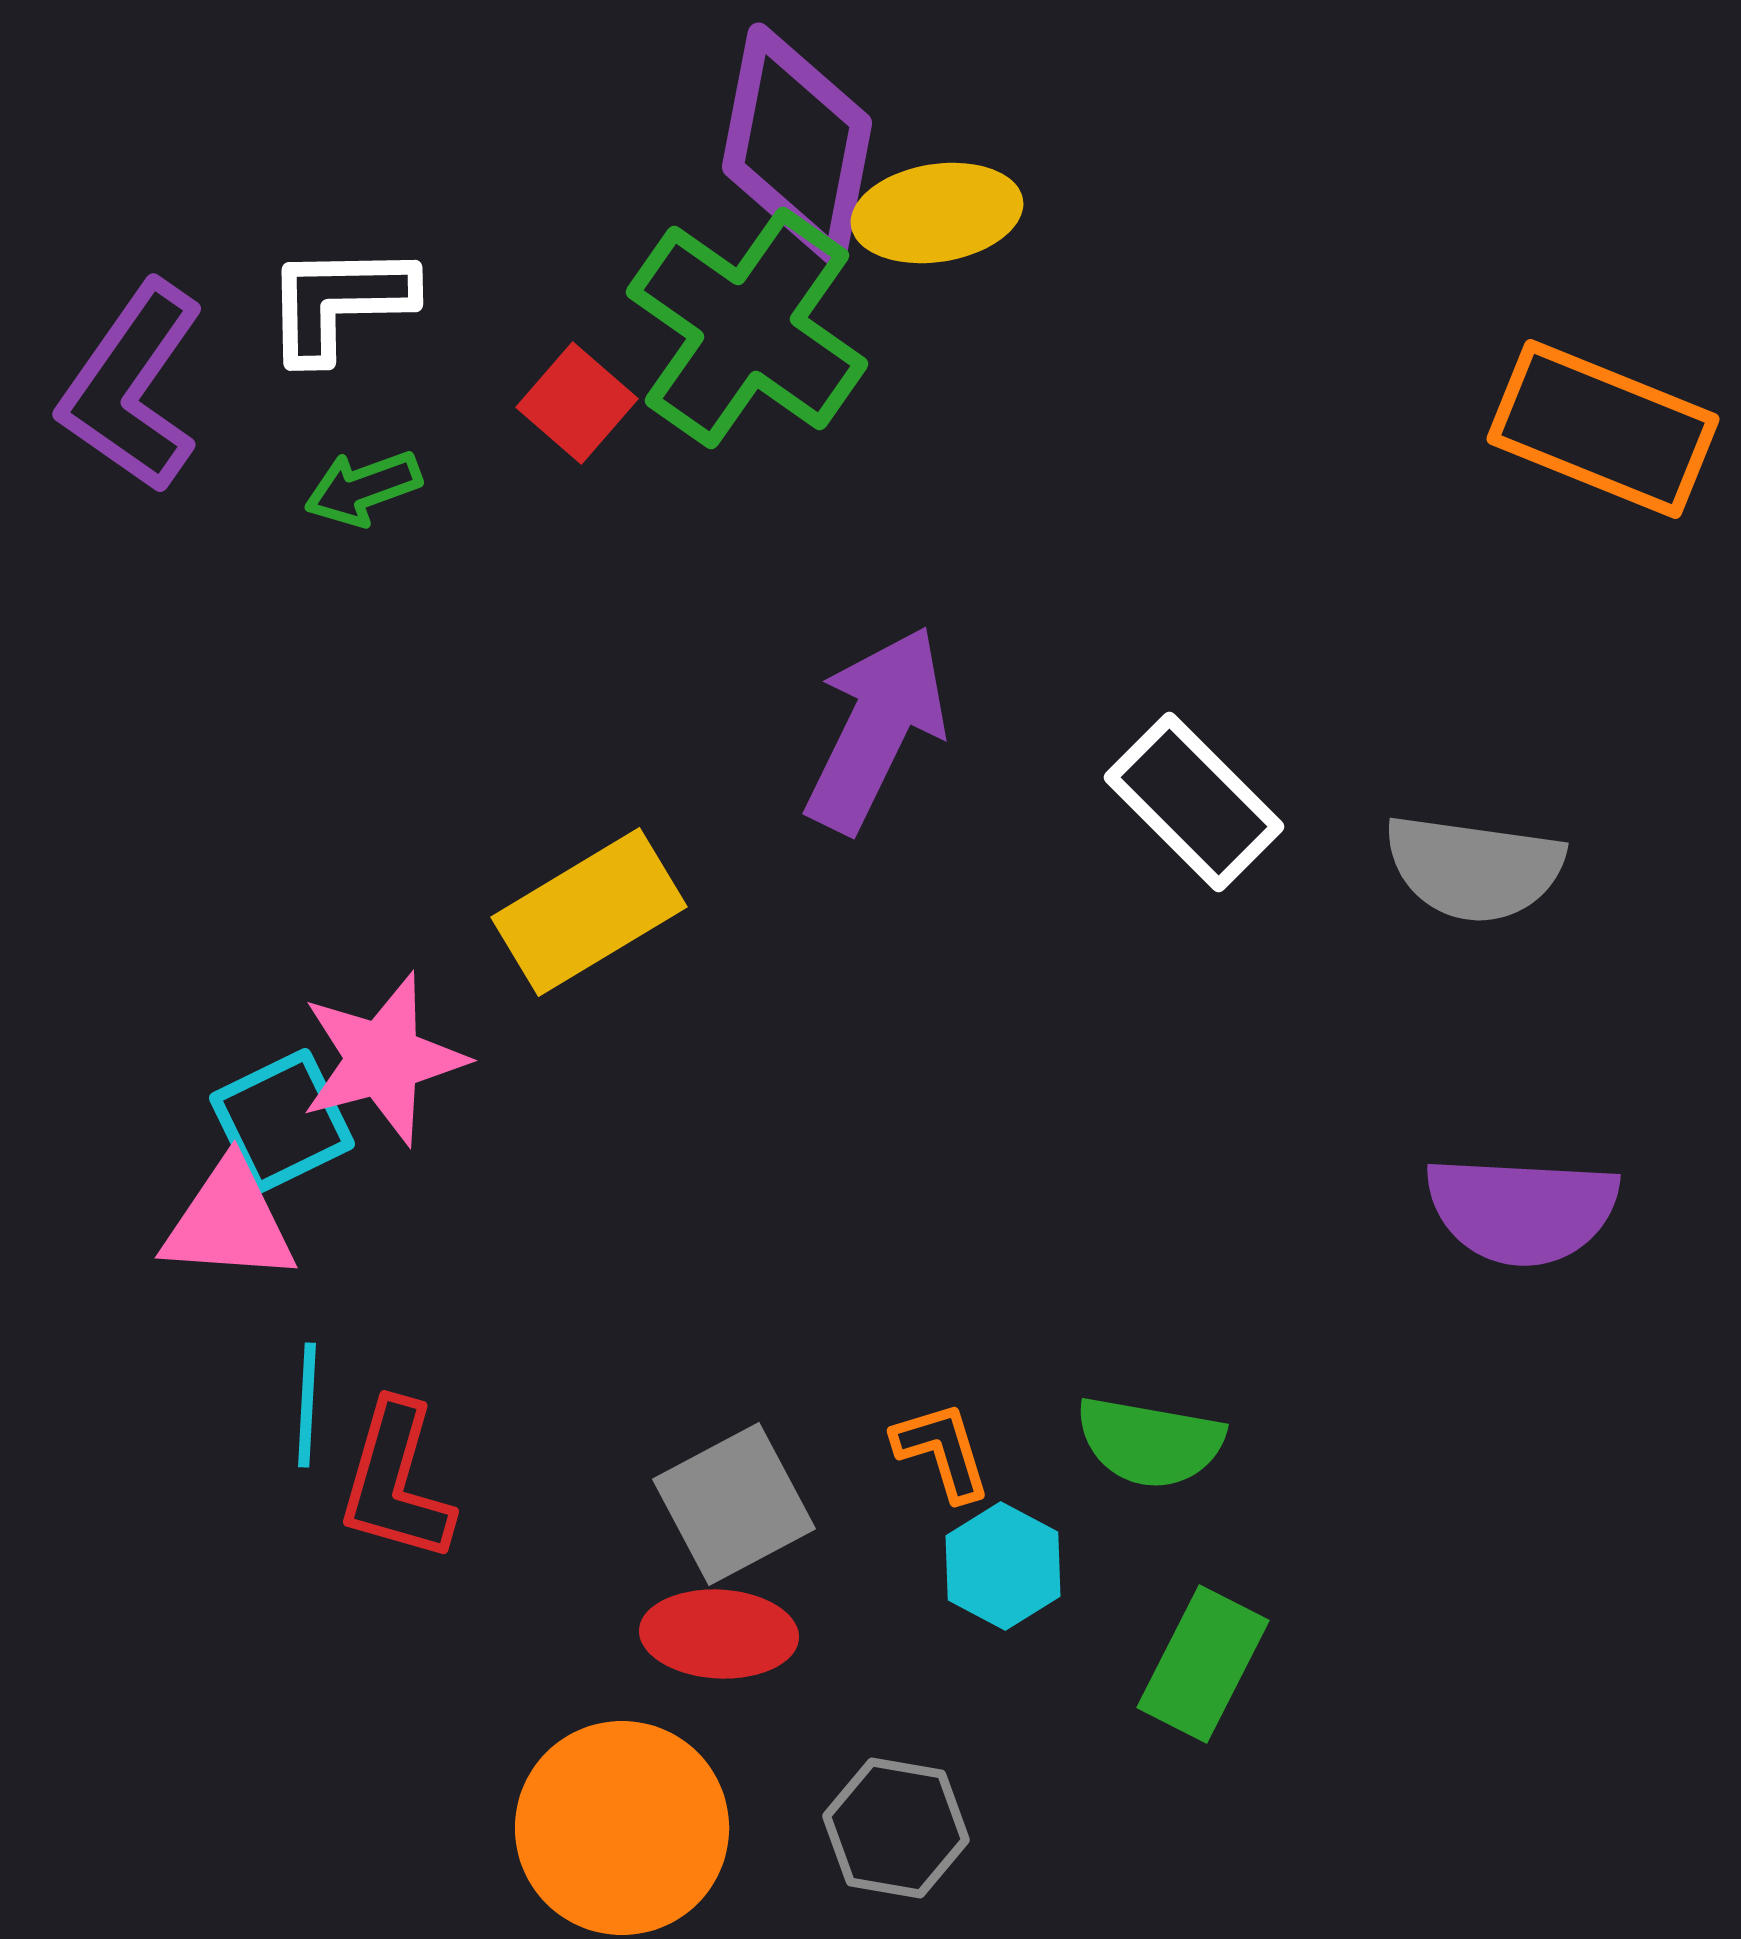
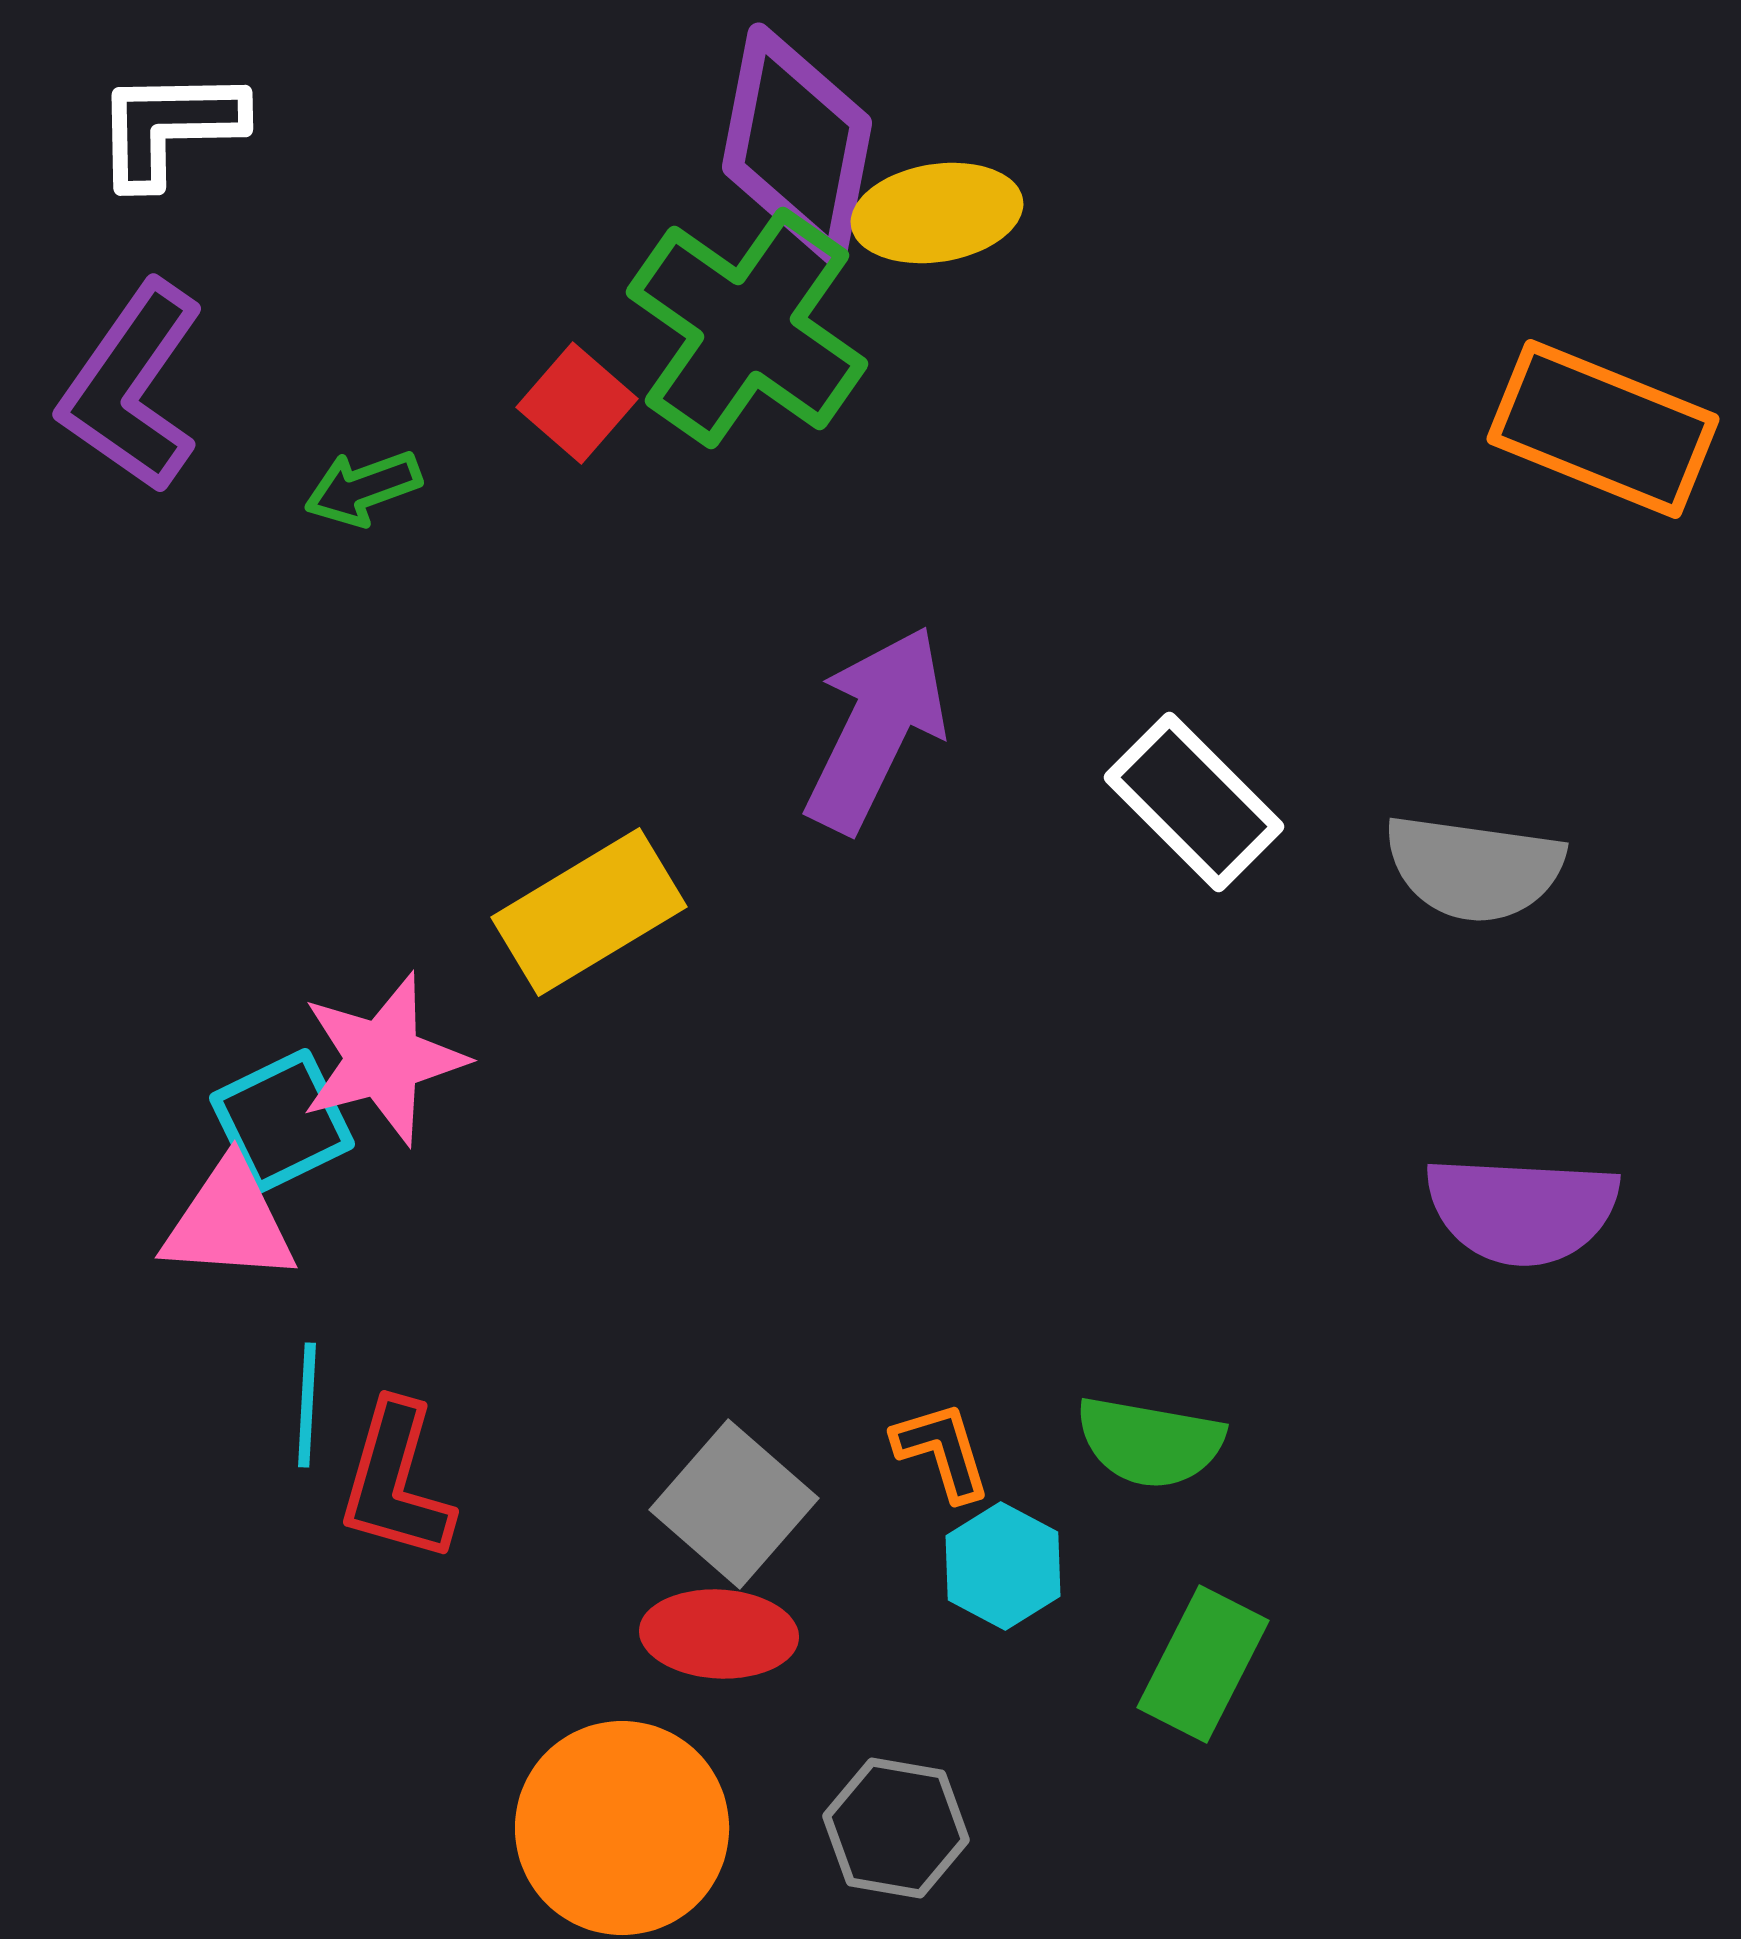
white L-shape: moved 170 px left, 175 px up
gray square: rotated 21 degrees counterclockwise
